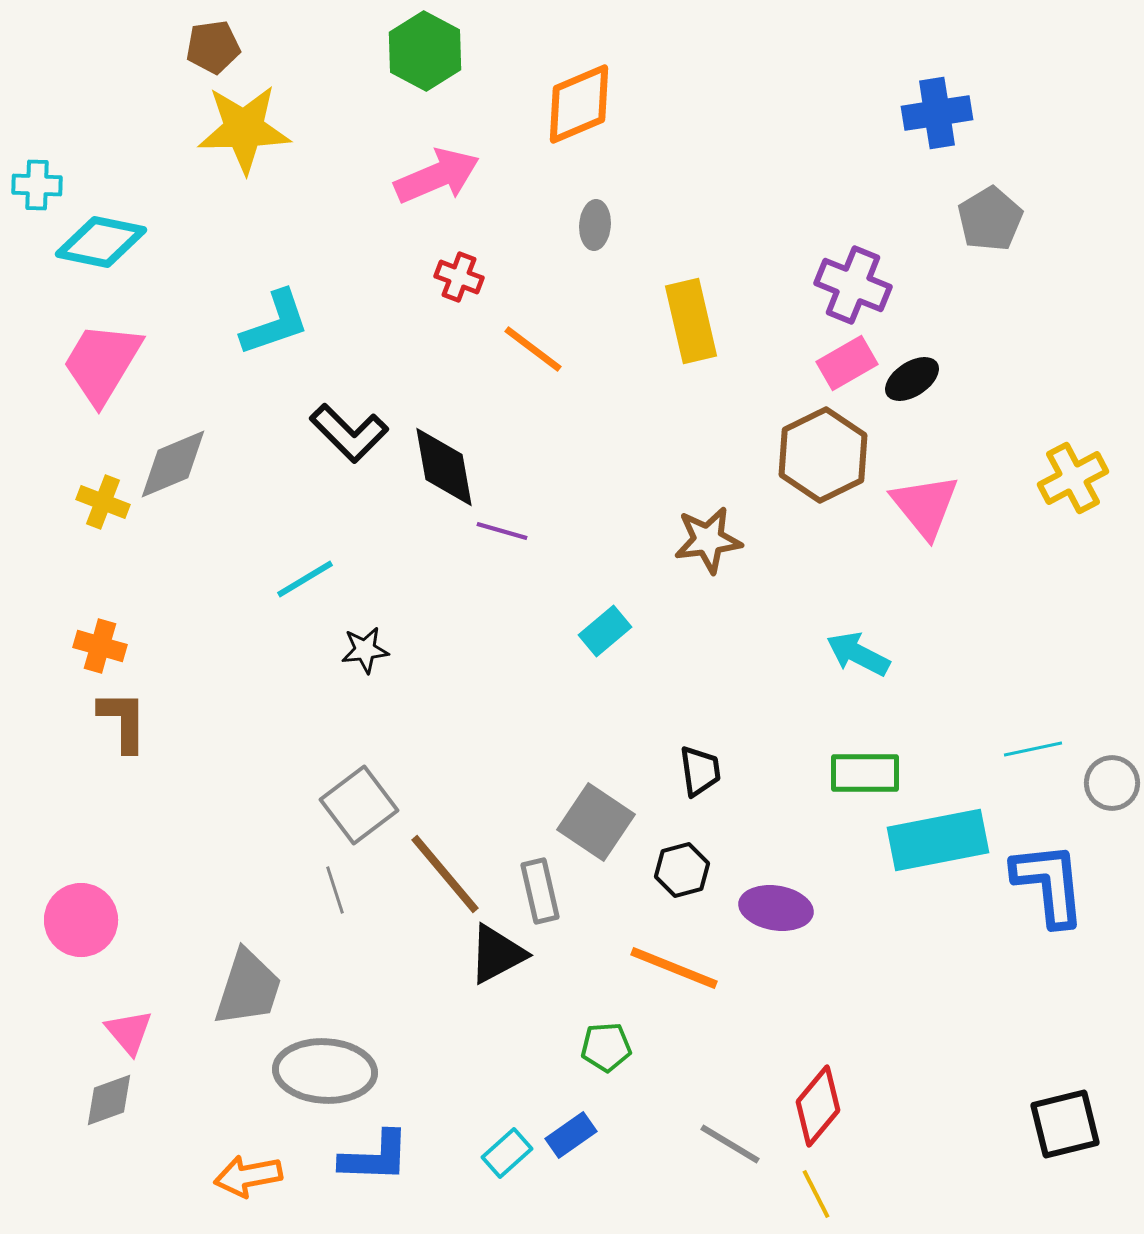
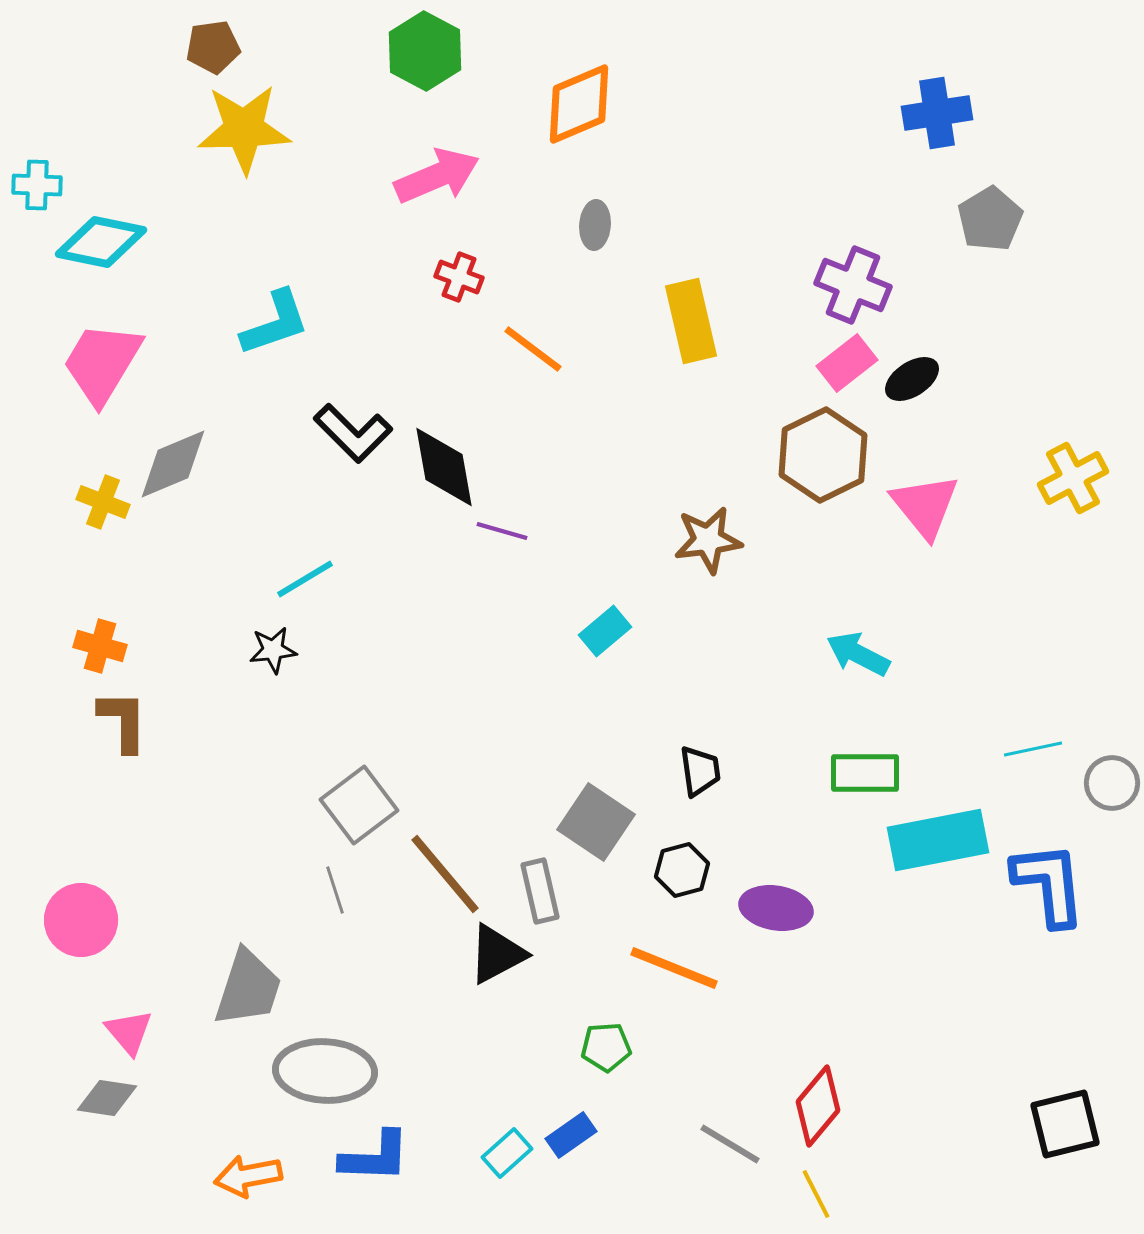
pink rectangle at (847, 363): rotated 8 degrees counterclockwise
black L-shape at (349, 433): moved 4 px right
black star at (365, 650): moved 92 px left
gray diamond at (109, 1100): moved 2 px left, 2 px up; rotated 28 degrees clockwise
